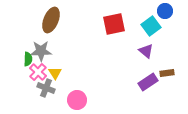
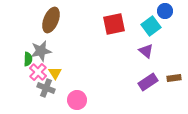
gray star: rotated 10 degrees counterclockwise
brown rectangle: moved 7 px right, 5 px down
